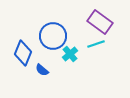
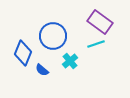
cyan cross: moved 7 px down
